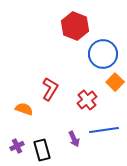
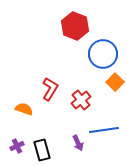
red cross: moved 6 px left
purple arrow: moved 4 px right, 4 px down
